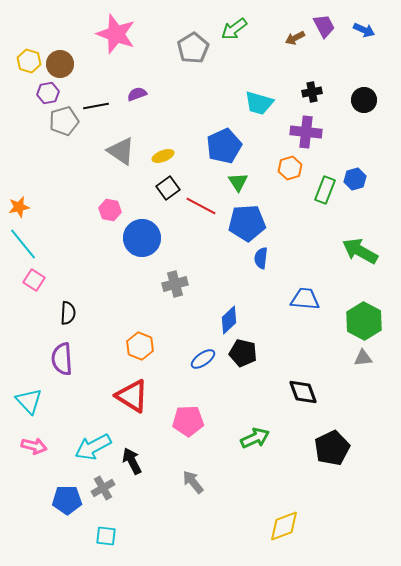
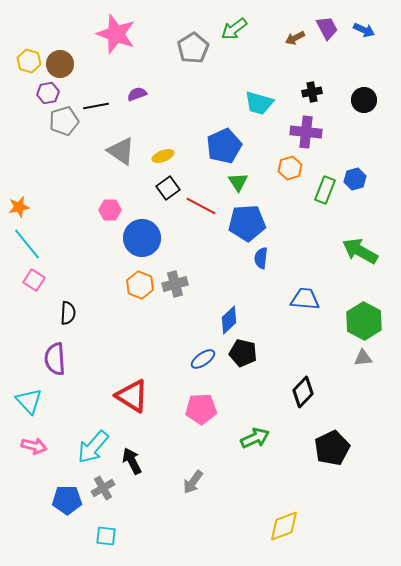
purple trapezoid at (324, 26): moved 3 px right, 2 px down
pink hexagon at (110, 210): rotated 10 degrees counterclockwise
cyan line at (23, 244): moved 4 px right
orange hexagon at (140, 346): moved 61 px up
purple semicircle at (62, 359): moved 7 px left
black diamond at (303, 392): rotated 64 degrees clockwise
pink pentagon at (188, 421): moved 13 px right, 12 px up
cyan arrow at (93, 447): rotated 21 degrees counterclockwise
gray arrow at (193, 482): rotated 105 degrees counterclockwise
